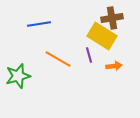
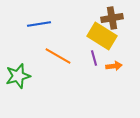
purple line: moved 5 px right, 3 px down
orange line: moved 3 px up
